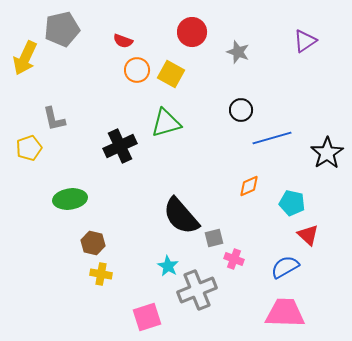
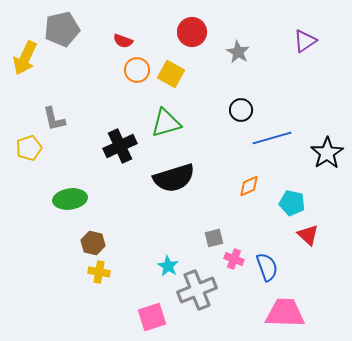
gray star: rotated 10 degrees clockwise
black semicircle: moved 7 px left, 38 px up; rotated 66 degrees counterclockwise
blue semicircle: moved 18 px left; rotated 100 degrees clockwise
yellow cross: moved 2 px left, 2 px up
pink square: moved 5 px right
